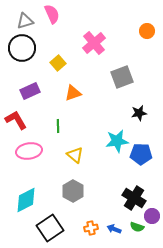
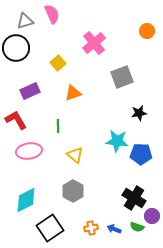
black circle: moved 6 px left
cyan star: rotated 15 degrees clockwise
